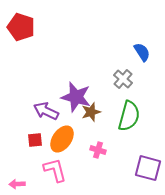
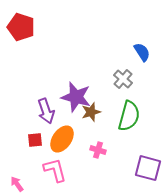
purple arrow: rotated 135 degrees counterclockwise
pink arrow: rotated 56 degrees clockwise
